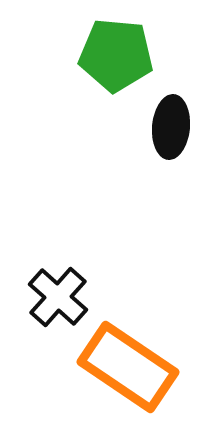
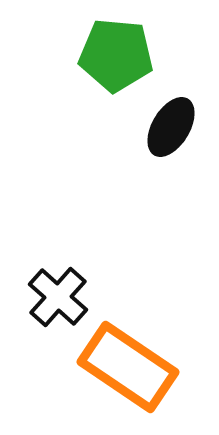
black ellipse: rotated 26 degrees clockwise
